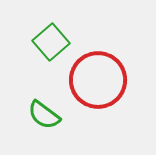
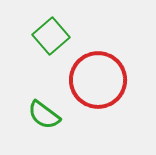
green square: moved 6 px up
